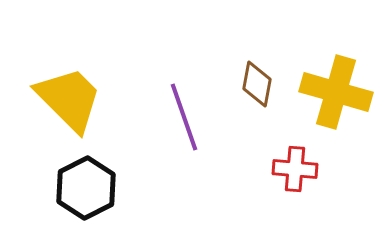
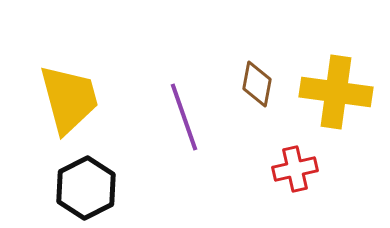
yellow cross: rotated 8 degrees counterclockwise
yellow trapezoid: rotated 30 degrees clockwise
red cross: rotated 18 degrees counterclockwise
